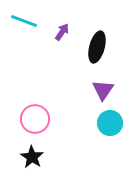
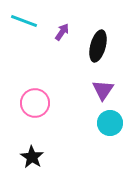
black ellipse: moved 1 px right, 1 px up
pink circle: moved 16 px up
